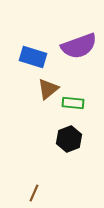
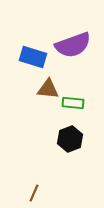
purple semicircle: moved 6 px left, 1 px up
brown triangle: rotated 45 degrees clockwise
black hexagon: moved 1 px right
